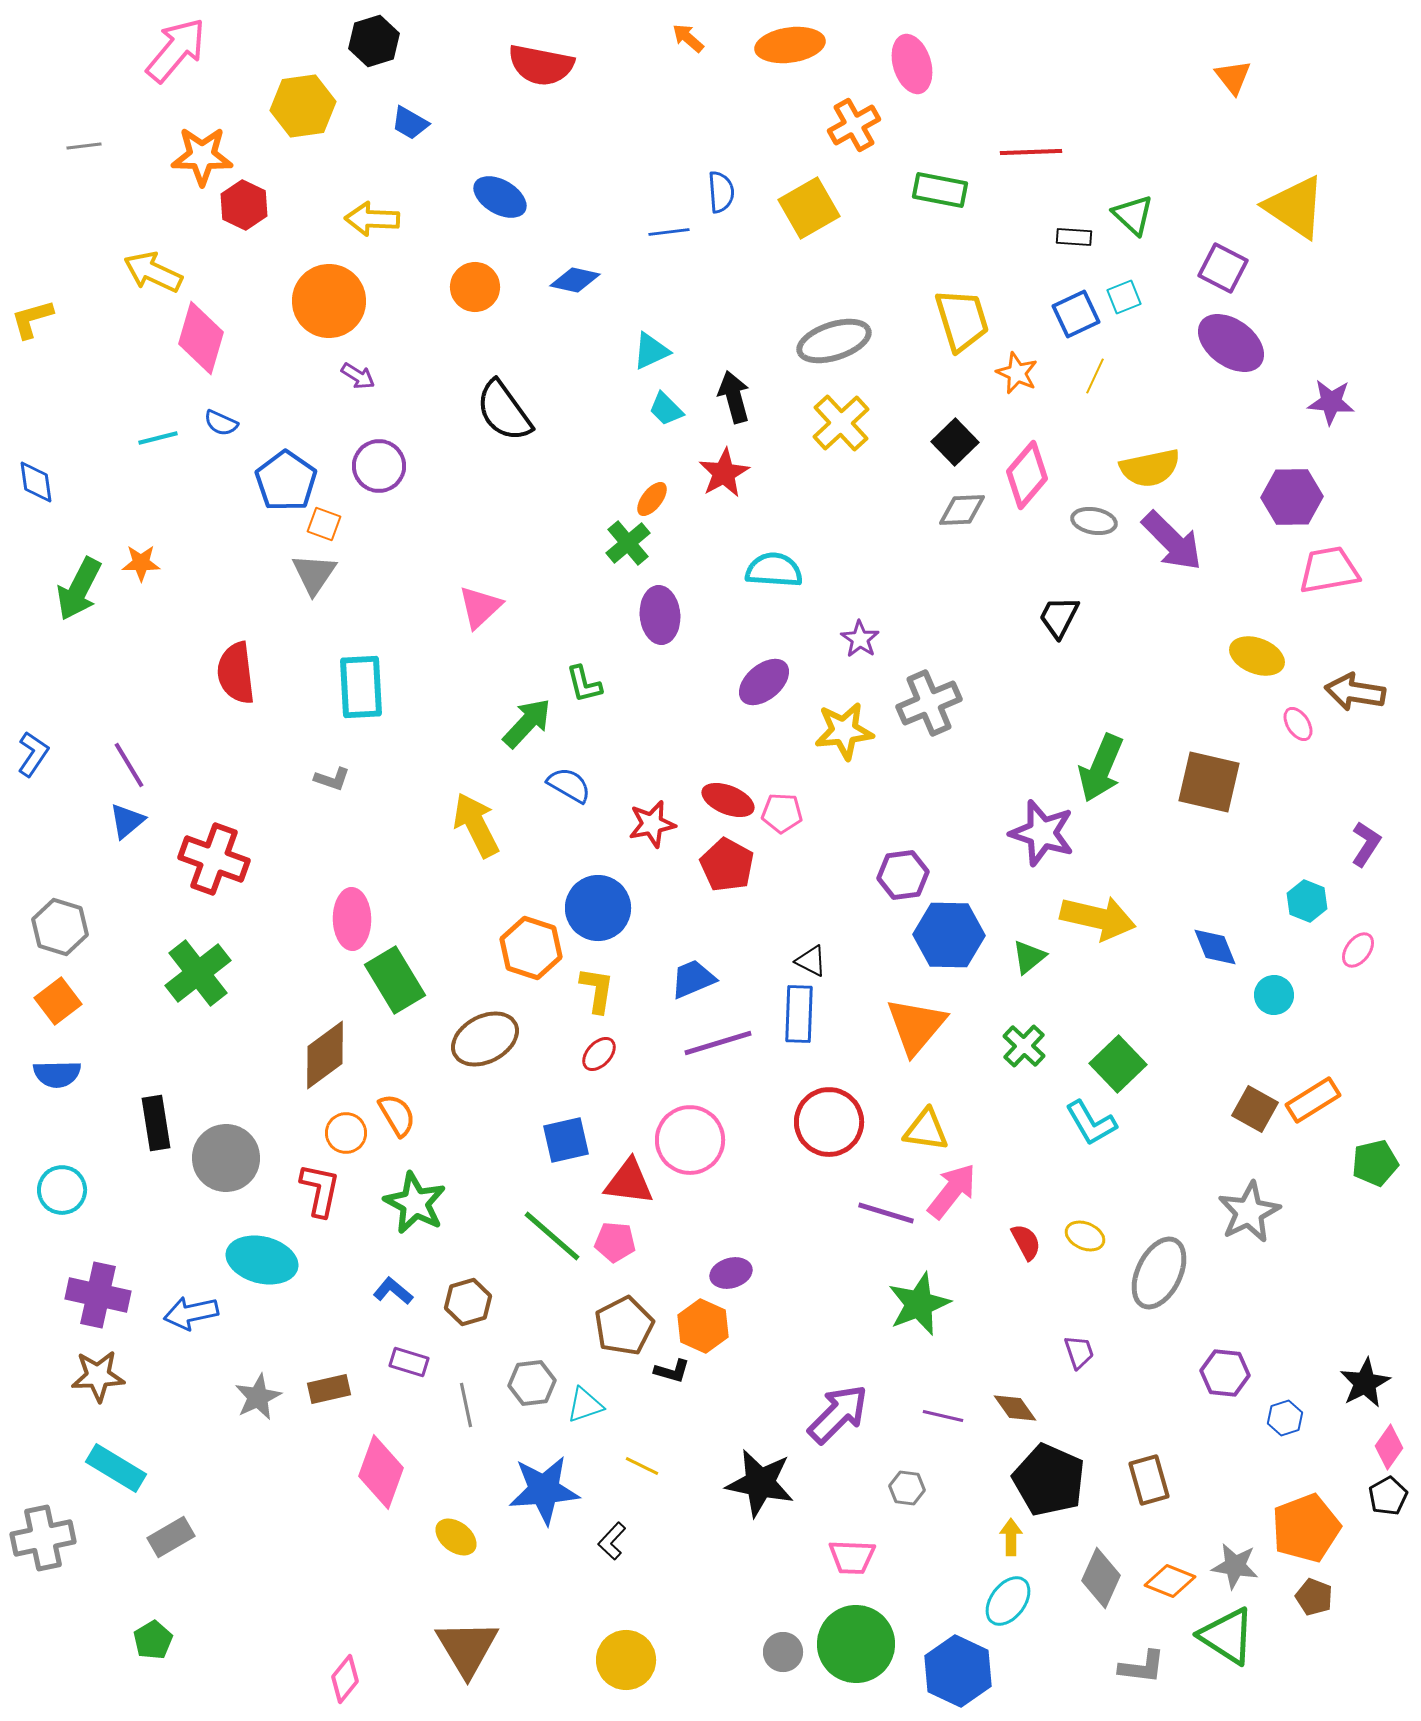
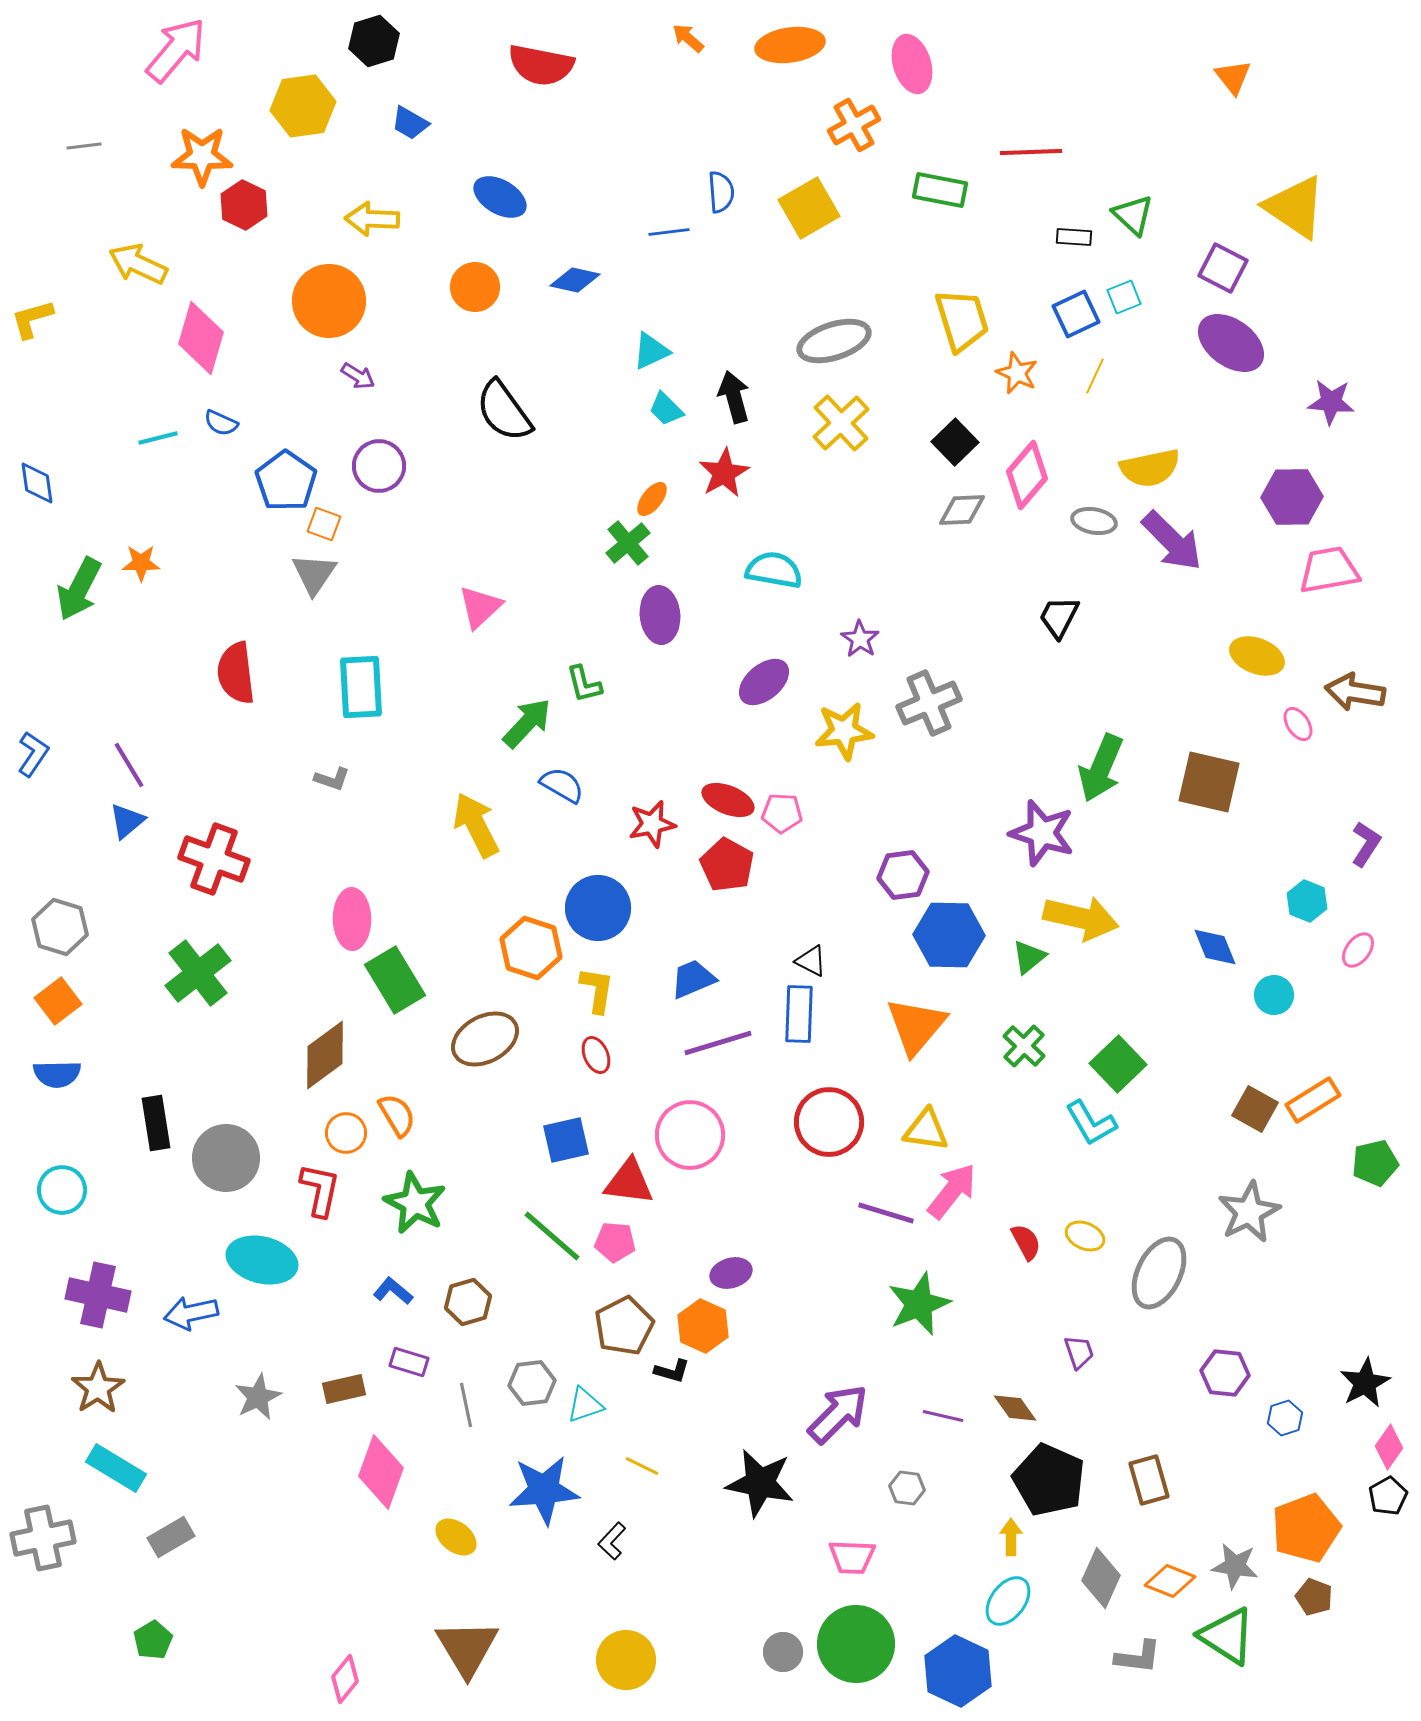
yellow arrow at (153, 272): moved 15 px left, 8 px up
blue diamond at (36, 482): moved 1 px right, 1 px down
cyan semicircle at (774, 570): rotated 6 degrees clockwise
blue semicircle at (569, 785): moved 7 px left
yellow arrow at (1098, 918): moved 17 px left
red ellipse at (599, 1054): moved 3 px left, 1 px down; rotated 66 degrees counterclockwise
pink circle at (690, 1140): moved 5 px up
brown star at (98, 1376): moved 12 px down; rotated 30 degrees counterclockwise
brown rectangle at (329, 1389): moved 15 px right
gray L-shape at (1142, 1667): moved 4 px left, 10 px up
